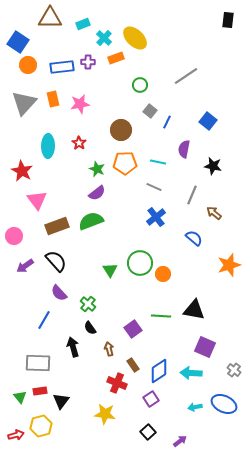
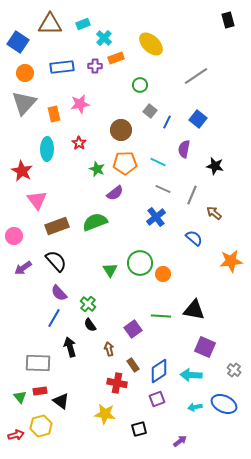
brown triangle at (50, 18): moved 6 px down
black rectangle at (228, 20): rotated 21 degrees counterclockwise
yellow ellipse at (135, 38): moved 16 px right, 6 px down
purple cross at (88, 62): moved 7 px right, 4 px down
orange circle at (28, 65): moved 3 px left, 8 px down
gray line at (186, 76): moved 10 px right
orange rectangle at (53, 99): moved 1 px right, 15 px down
blue square at (208, 121): moved 10 px left, 2 px up
cyan ellipse at (48, 146): moved 1 px left, 3 px down
cyan line at (158, 162): rotated 14 degrees clockwise
black star at (213, 166): moved 2 px right
gray line at (154, 187): moved 9 px right, 2 px down
purple semicircle at (97, 193): moved 18 px right
green semicircle at (91, 221): moved 4 px right, 1 px down
orange star at (229, 265): moved 2 px right, 4 px up; rotated 10 degrees clockwise
purple arrow at (25, 266): moved 2 px left, 2 px down
blue line at (44, 320): moved 10 px right, 2 px up
black semicircle at (90, 328): moved 3 px up
black arrow at (73, 347): moved 3 px left
cyan arrow at (191, 373): moved 2 px down
red cross at (117, 383): rotated 12 degrees counterclockwise
purple square at (151, 399): moved 6 px right; rotated 14 degrees clockwise
black triangle at (61, 401): rotated 30 degrees counterclockwise
black square at (148, 432): moved 9 px left, 3 px up; rotated 28 degrees clockwise
